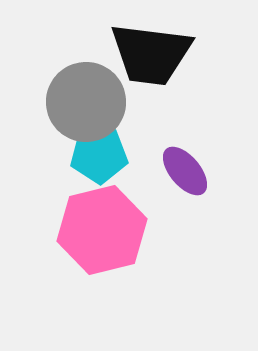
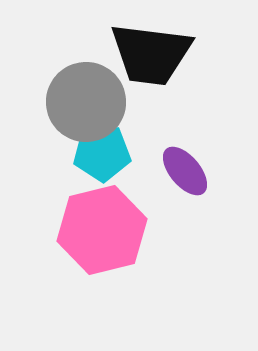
cyan pentagon: moved 3 px right, 2 px up
